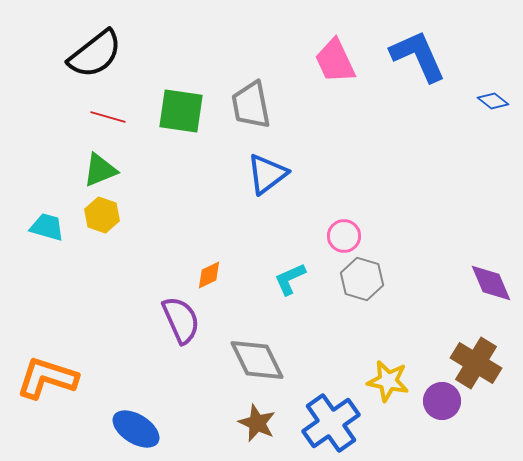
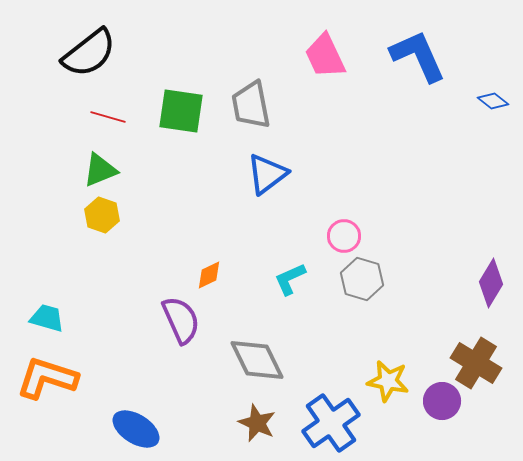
black semicircle: moved 6 px left, 1 px up
pink trapezoid: moved 10 px left, 5 px up
cyan trapezoid: moved 91 px down
purple diamond: rotated 54 degrees clockwise
